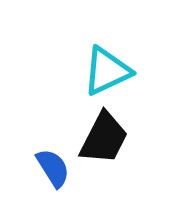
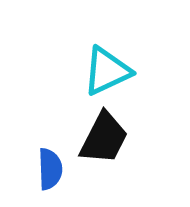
blue semicircle: moved 3 px left, 1 px down; rotated 30 degrees clockwise
